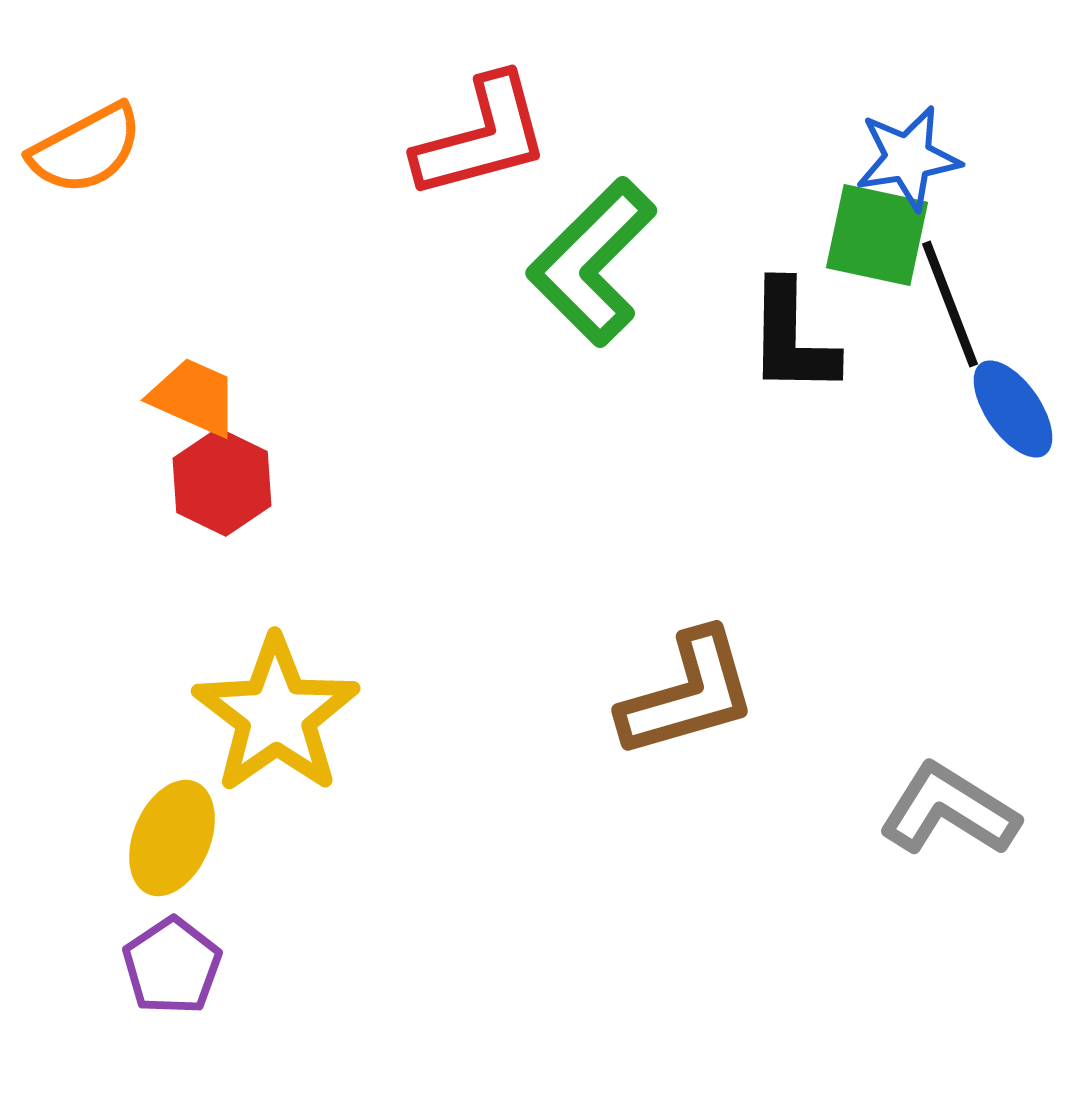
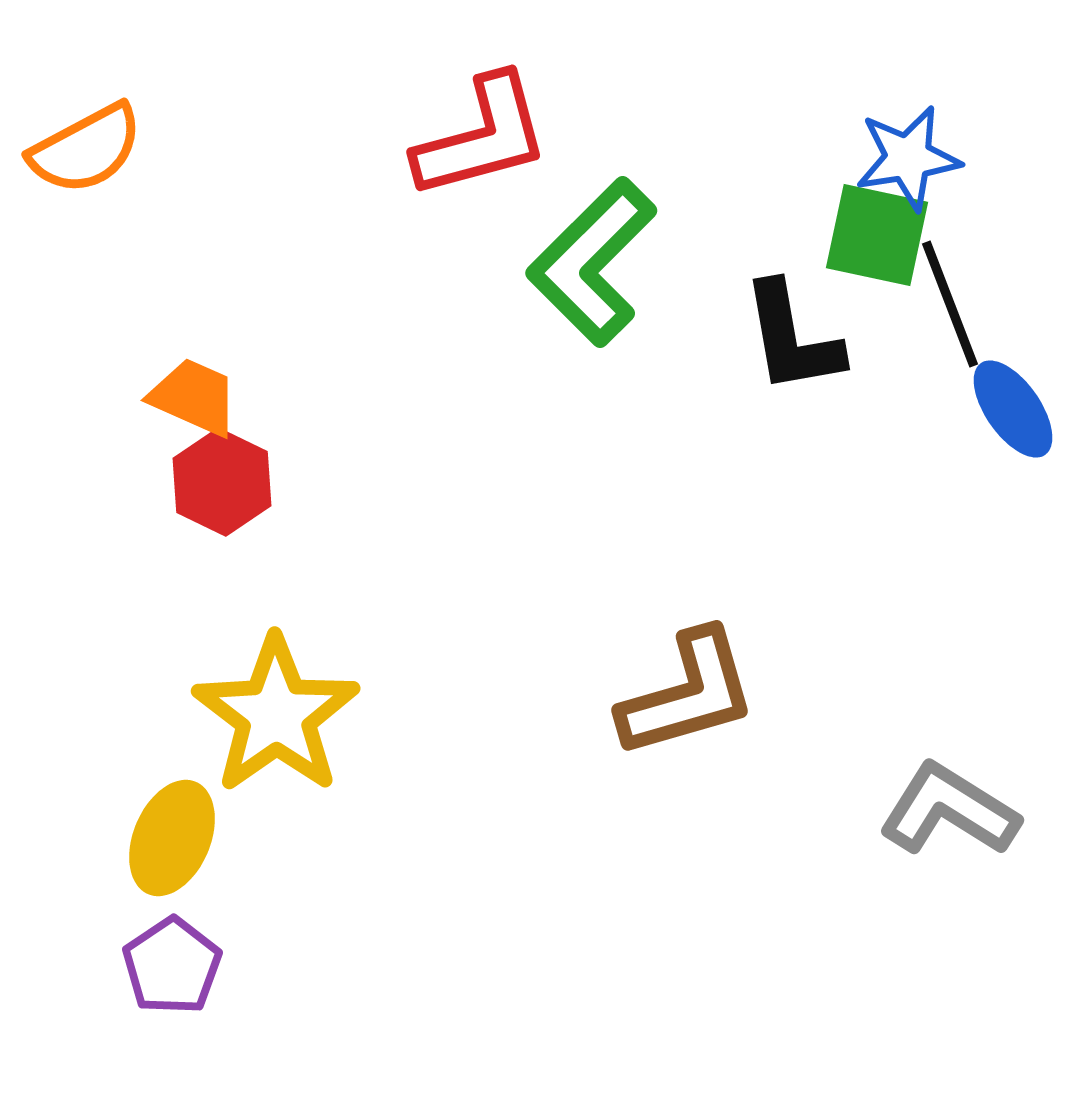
black L-shape: rotated 11 degrees counterclockwise
